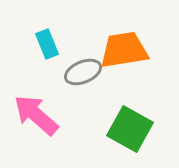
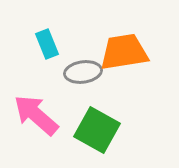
orange trapezoid: moved 2 px down
gray ellipse: rotated 15 degrees clockwise
green square: moved 33 px left, 1 px down
